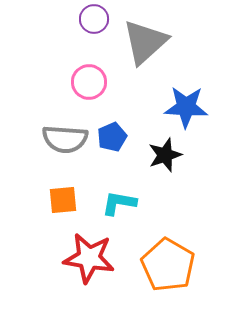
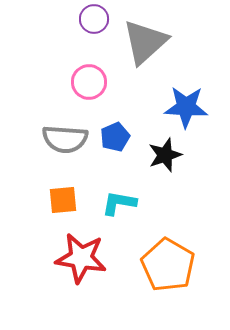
blue pentagon: moved 3 px right
red star: moved 8 px left
